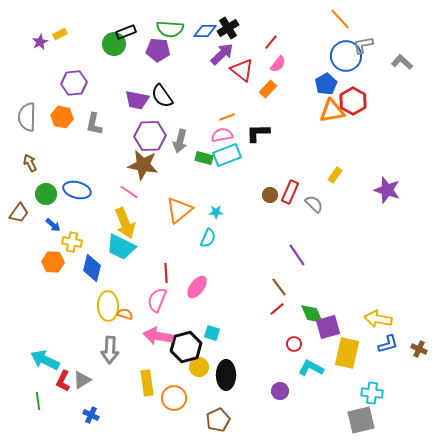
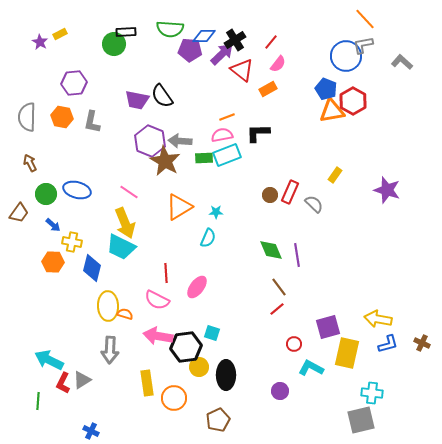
orange line at (340, 19): moved 25 px right
black cross at (228, 28): moved 7 px right, 12 px down
blue diamond at (205, 31): moved 1 px left, 5 px down
black rectangle at (126, 32): rotated 18 degrees clockwise
purple star at (40, 42): rotated 14 degrees counterclockwise
purple pentagon at (158, 50): moved 32 px right
blue pentagon at (326, 84): moved 5 px down; rotated 20 degrees counterclockwise
orange rectangle at (268, 89): rotated 18 degrees clockwise
gray L-shape at (94, 124): moved 2 px left, 2 px up
purple hexagon at (150, 136): moved 5 px down; rotated 24 degrees clockwise
gray arrow at (180, 141): rotated 80 degrees clockwise
green rectangle at (204, 158): rotated 18 degrees counterclockwise
brown star at (143, 165): moved 22 px right, 4 px up; rotated 20 degrees clockwise
orange triangle at (179, 210): moved 3 px up; rotated 8 degrees clockwise
purple line at (297, 255): rotated 25 degrees clockwise
pink semicircle at (157, 300): rotated 85 degrees counterclockwise
green diamond at (312, 314): moved 41 px left, 64 px up
black hexagon at (186, 347): rotated 8 degrees clockwise
brown cross at (419, 349): moved 3 px right, 6 px up
cyan arrow at (45, 360): moved 4 px right
red L-shape at (63, 381): moved 2 px down
green line at (38, 401): rotated 12 degrees clockwise
blue cross at (91, 415): moved 16 px down
